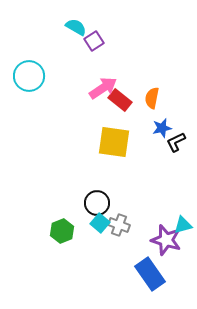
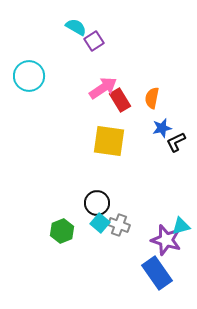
red rectangle: rotated 20 degrees clockwise
yellow square: moved 5 px left, 1 px up
cyan triangle: moved 2 px left, 1 px down
blue rectangle: moved 7 px right, 1 px up
